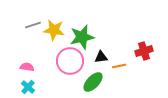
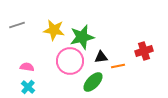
gray line: moved 16 px left
orange line: moved 1 px left
